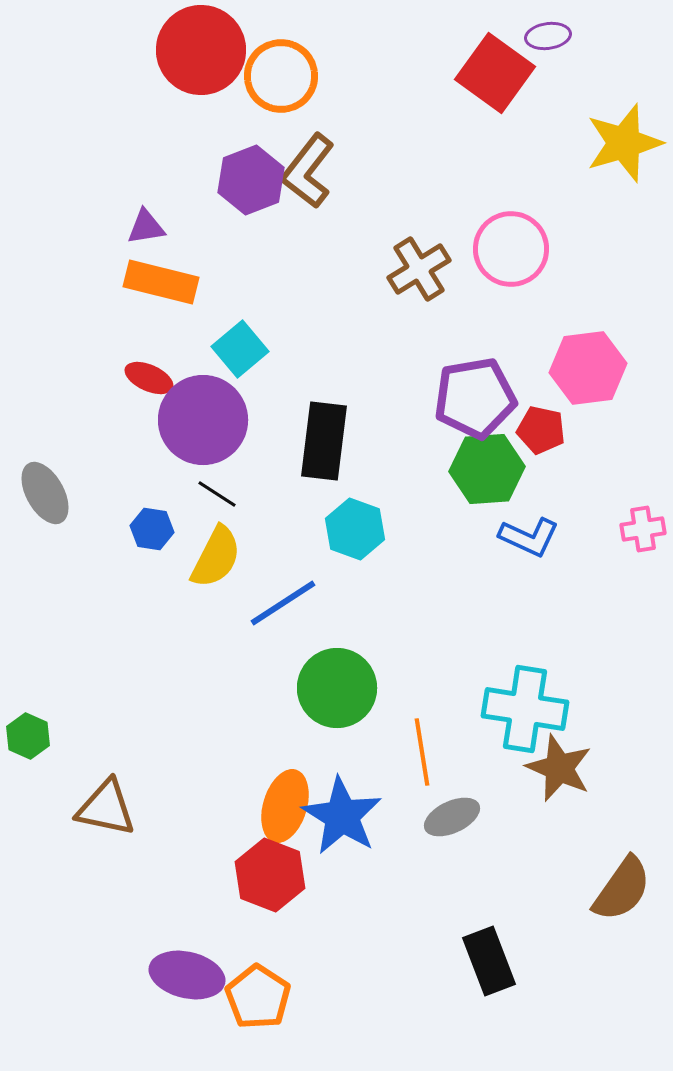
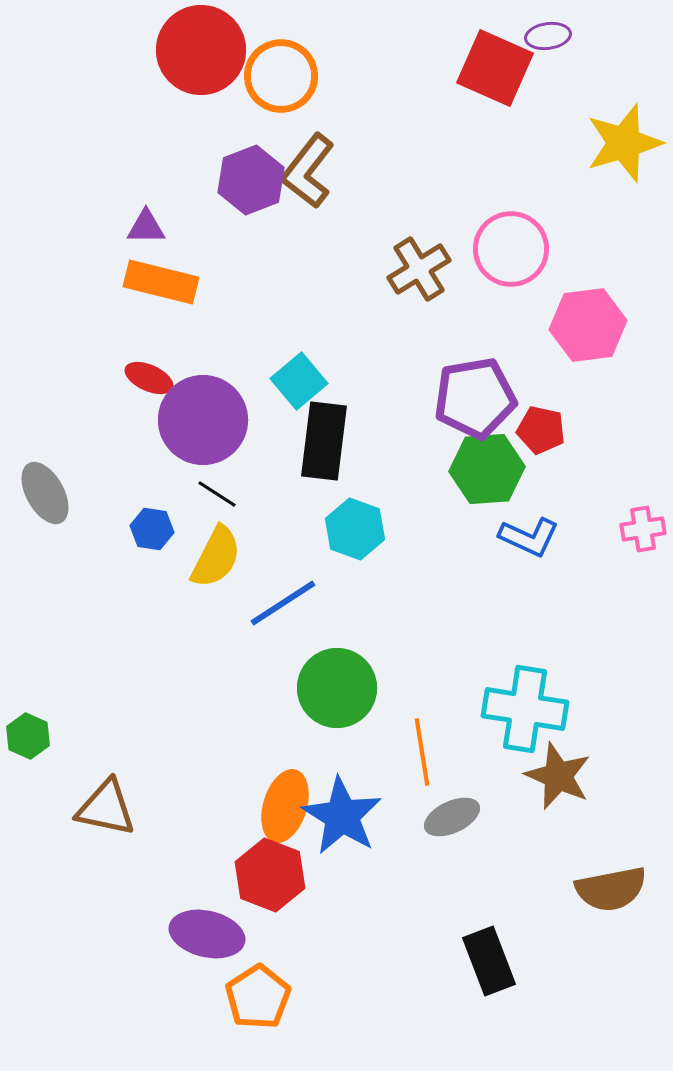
red square at (495, 73): moved 5 px up; rotated 12 degrees counterclockwise
purple triangle at (146, 227): rotated 9 degrees clockwise
cyan square at (240, 349): moved 59 px right, 32 px down
pink hexagon at (588, 368): moved 43 px up
brown star at (559, 768): moved 1 px left, 8 px down
brown semicircle at (622, 889): moved 11 px left; rotated 44 degrees clockwise
purple ellipse at (187, 975): moved 20 px right, 41 px up
orange pentagon at (258, 997): rotated 6 degrees clockwise
